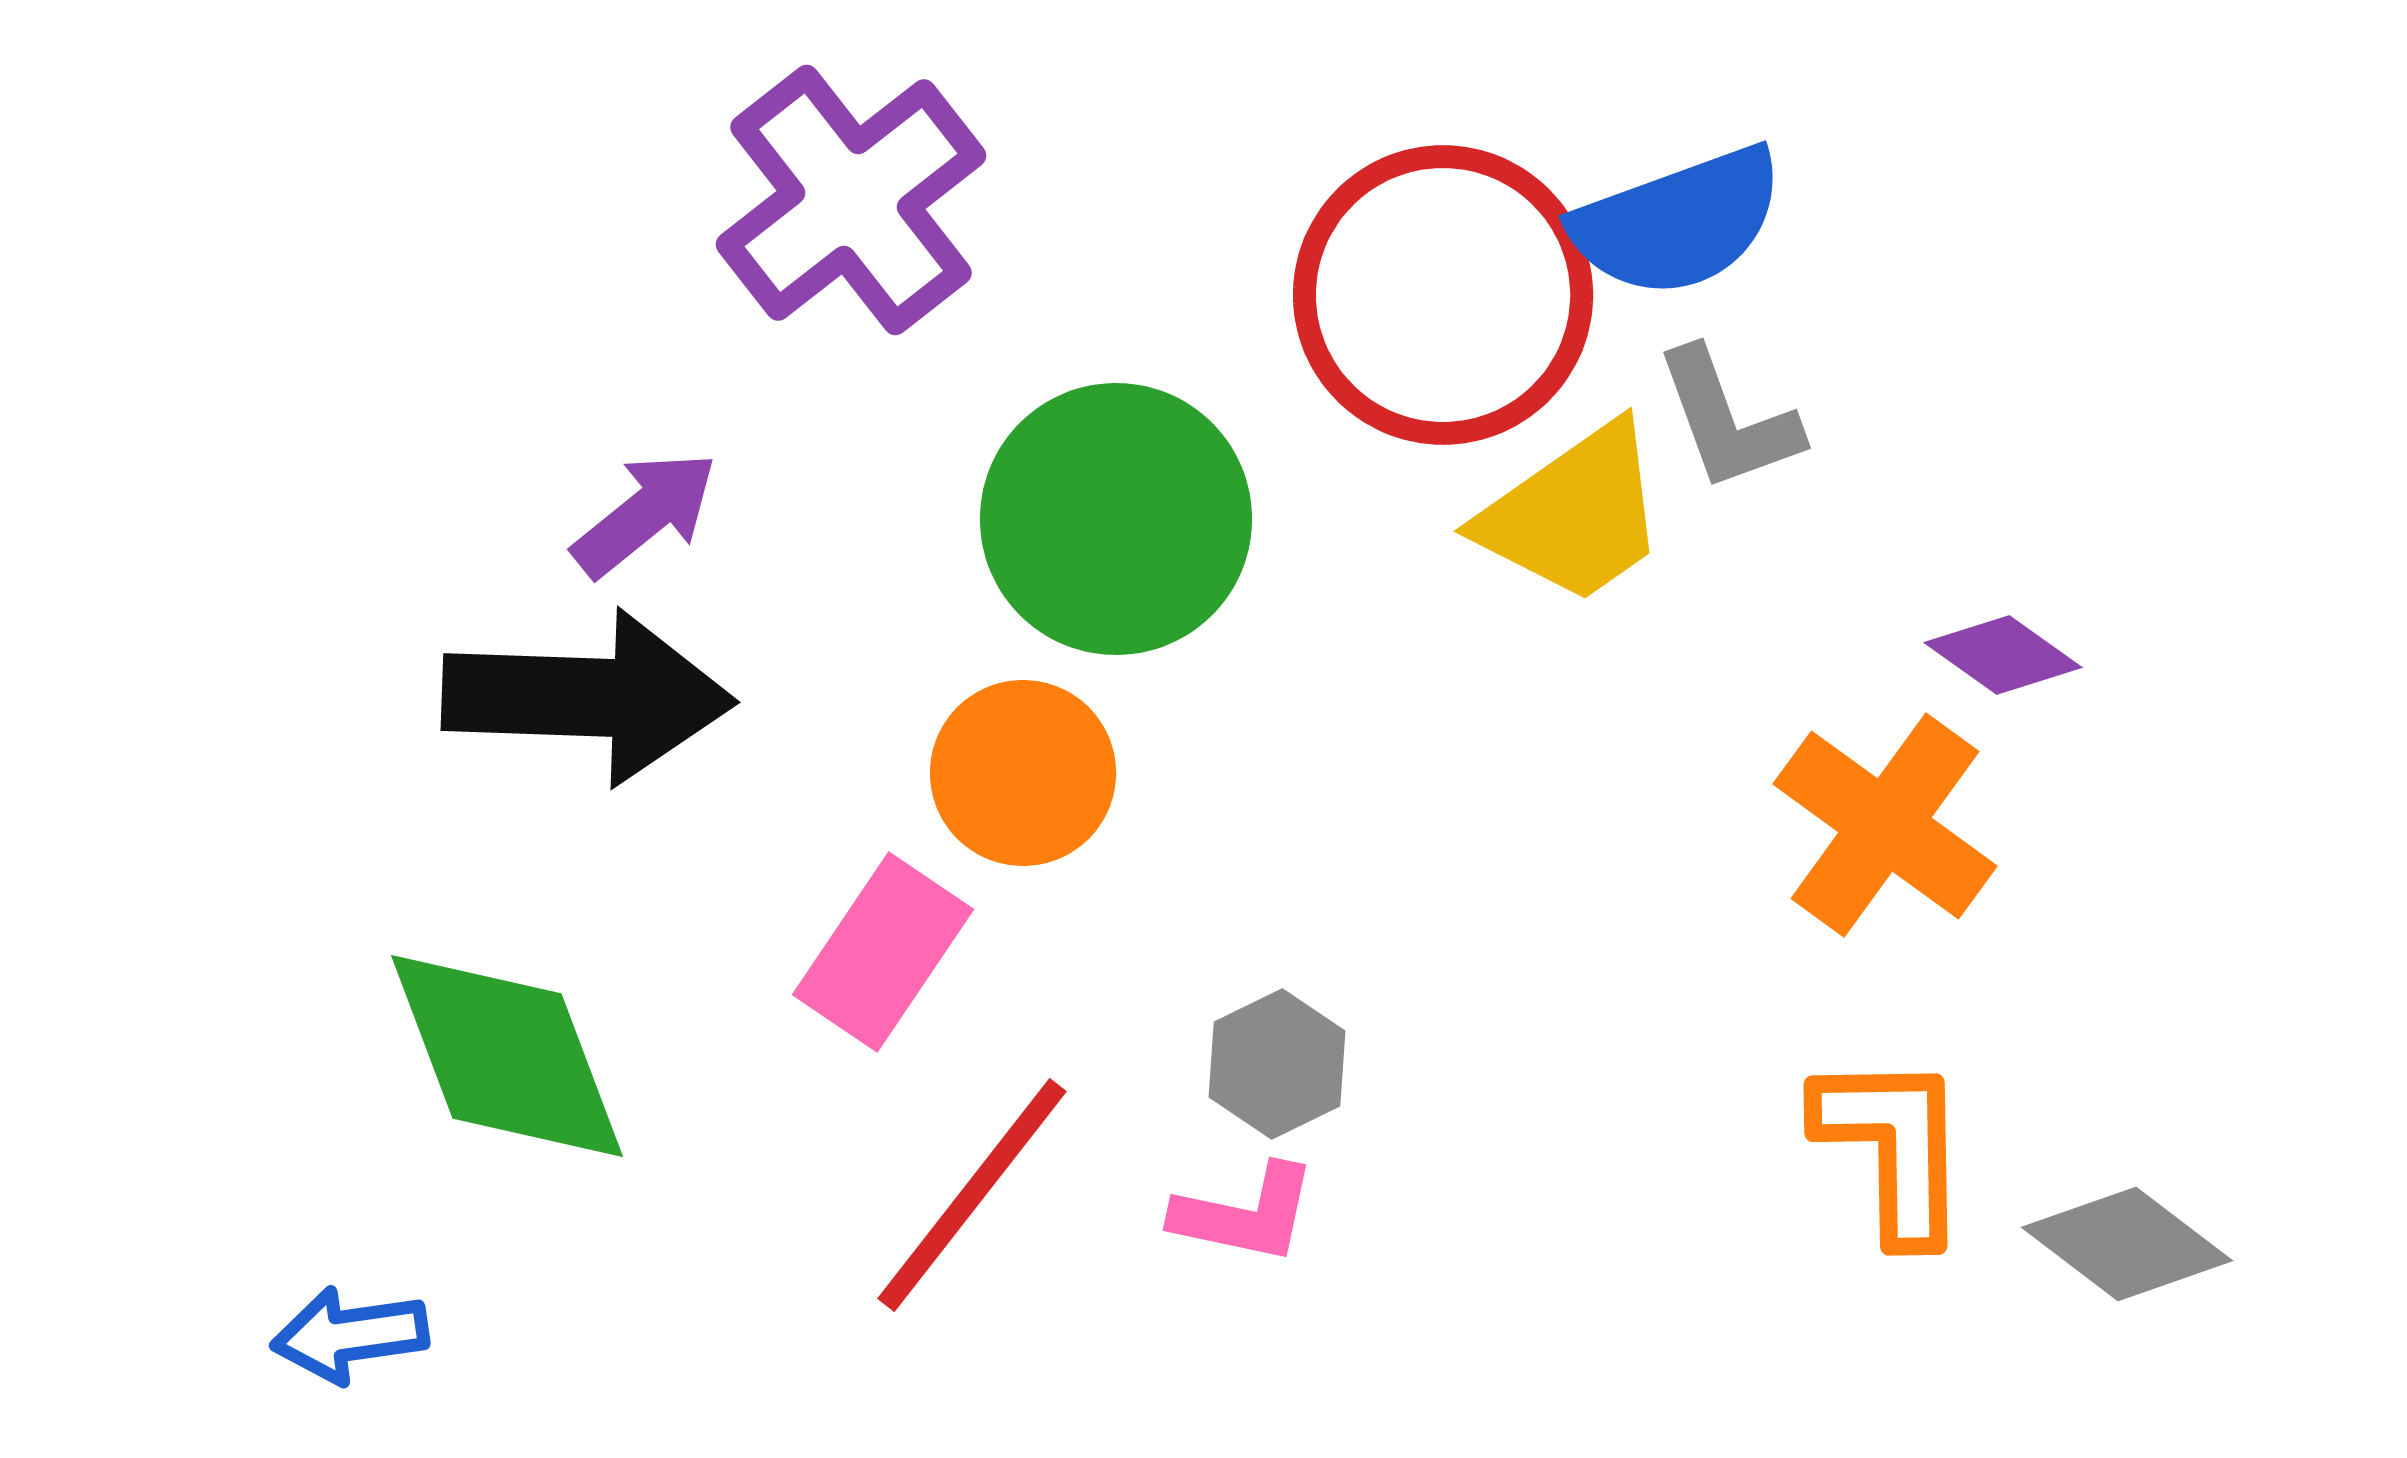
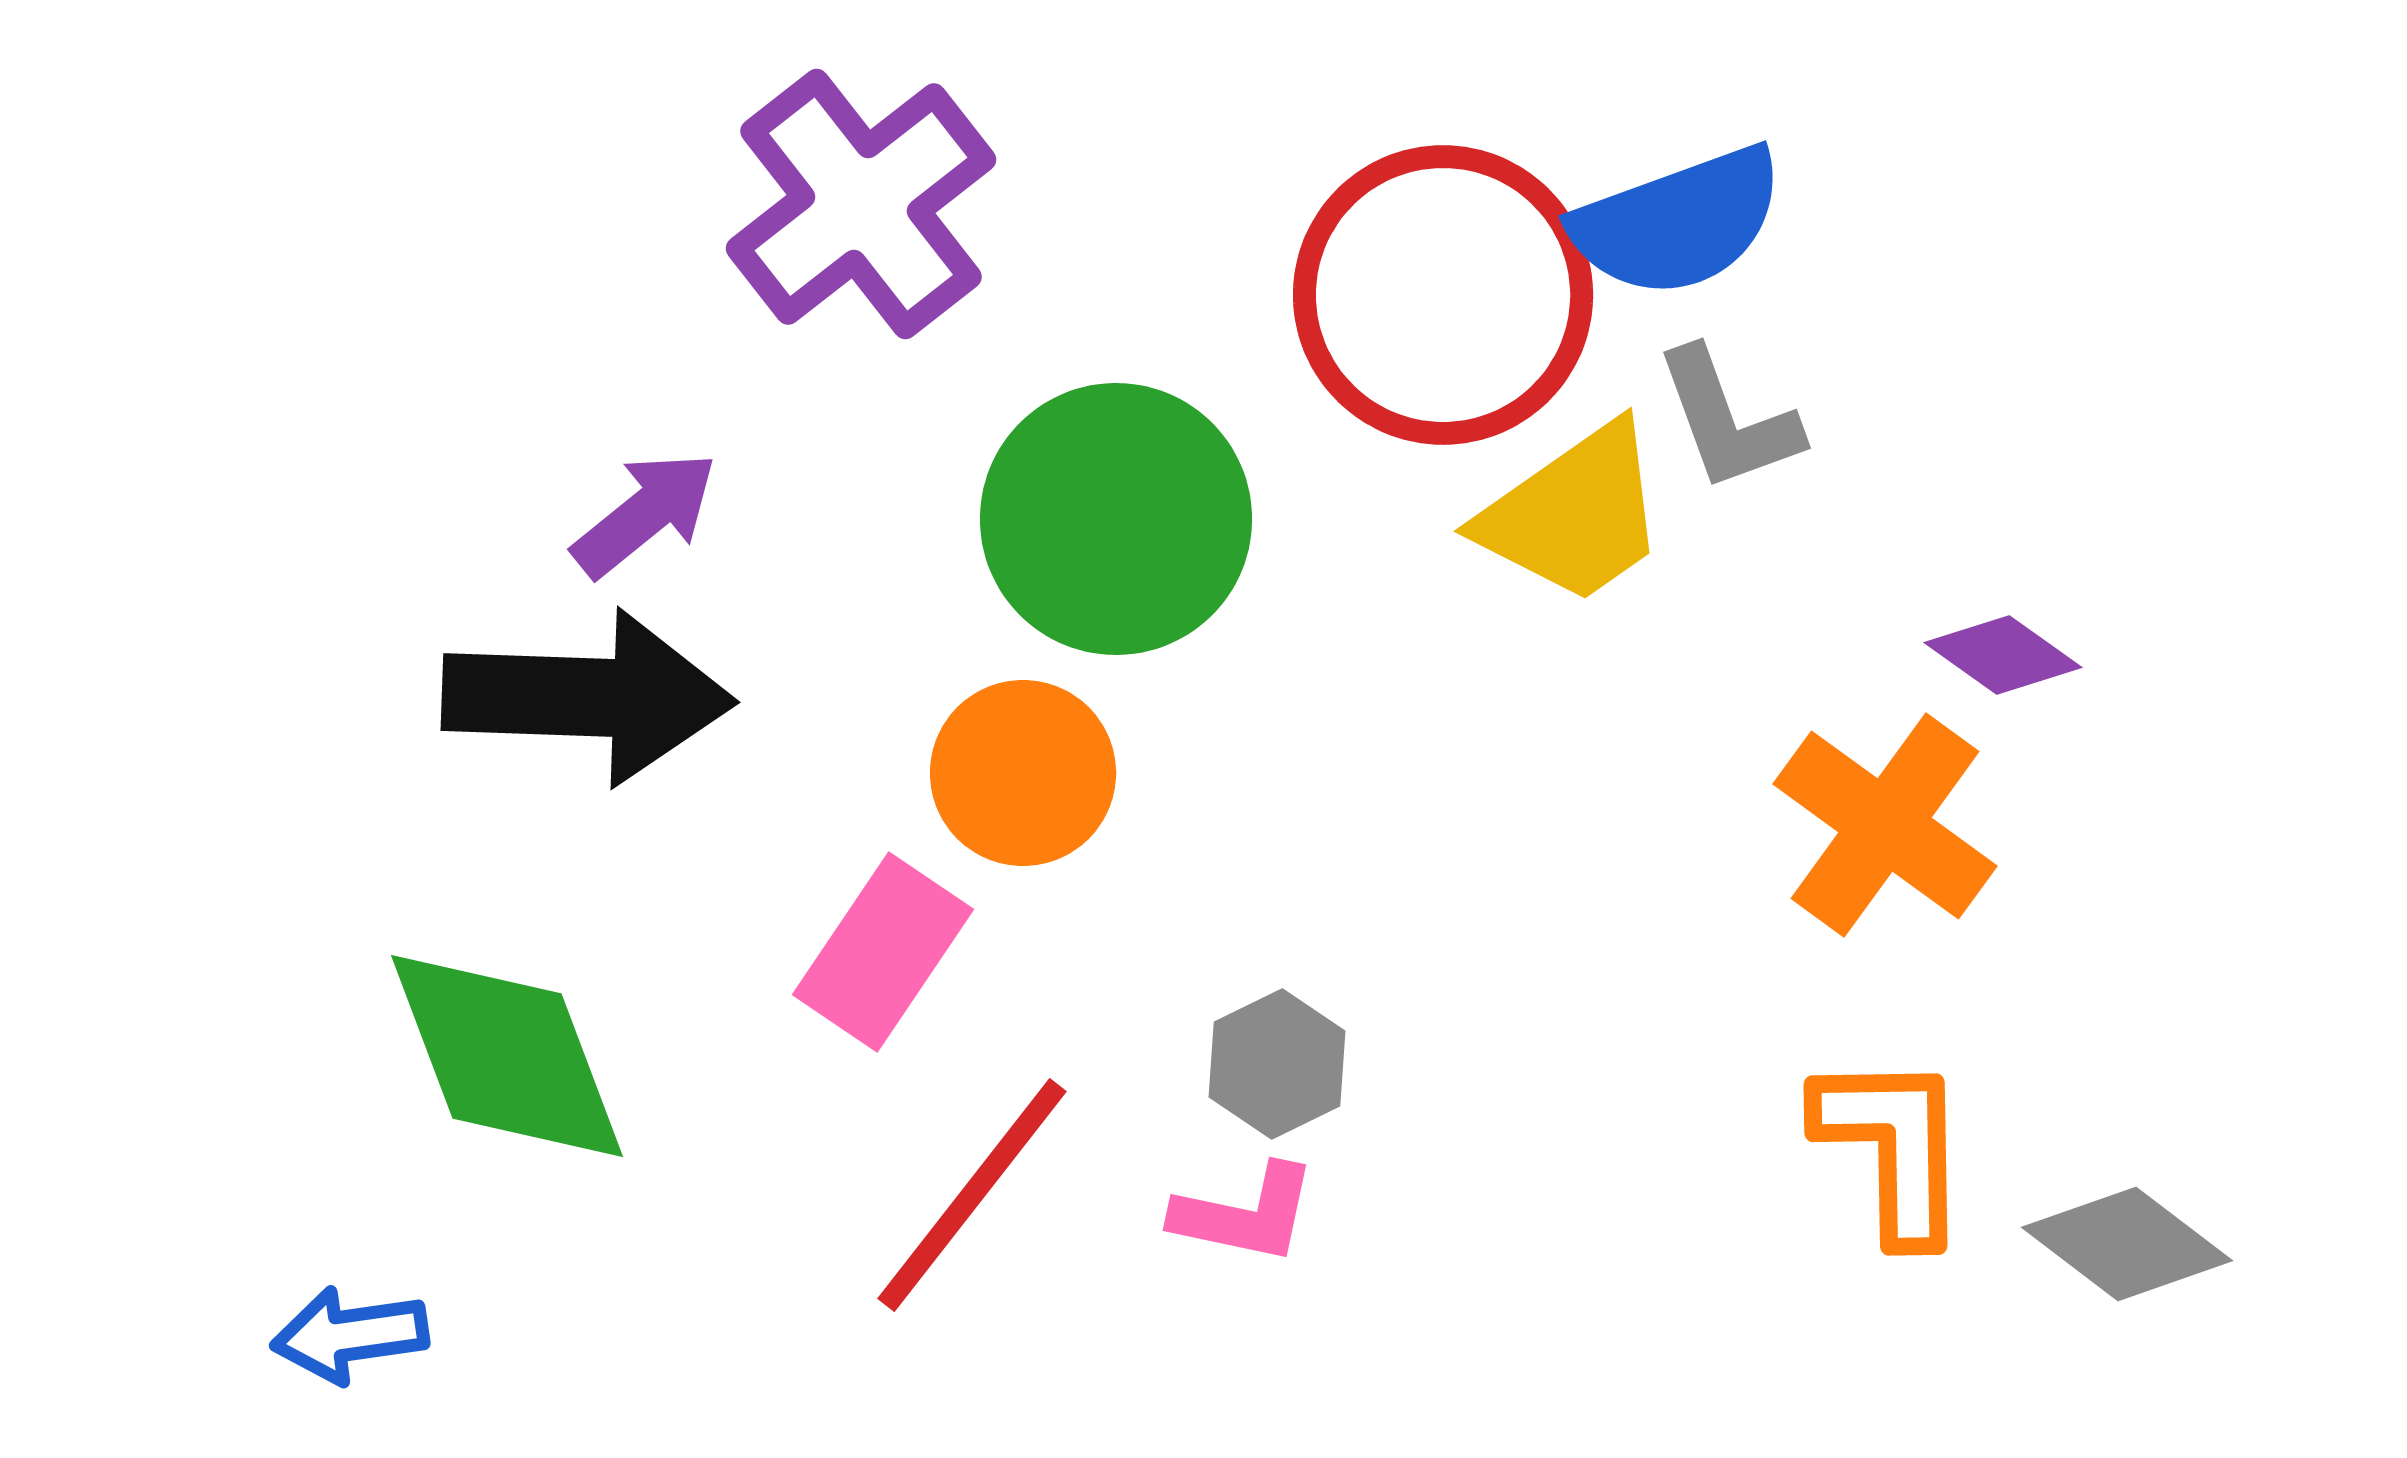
purple cross: moved 10 px right, 4 px down
